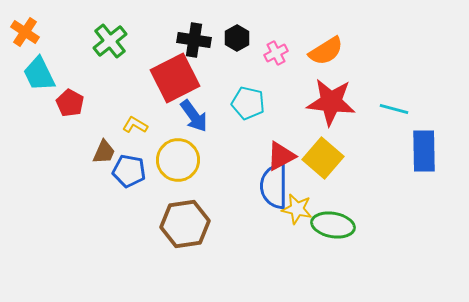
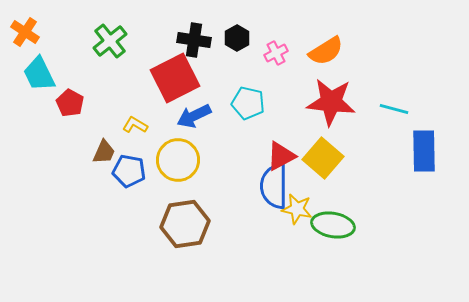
blue arrow: rotated 100 degrees clockwise
